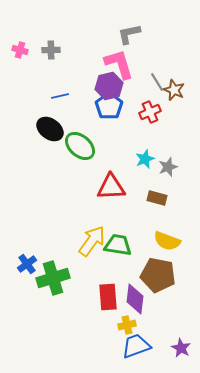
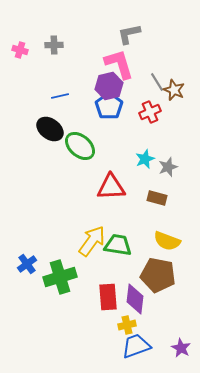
gray cross: moved 3 px right, 5 px up
green cross: moved 7 px right, 1 px up
